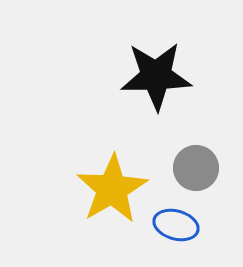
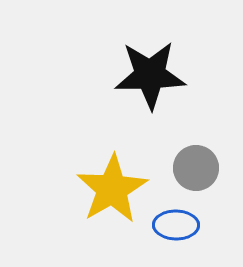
black star: moved 6 px left, 1 px up
blue ellipse: rotated 15 degrees counterclockwise
